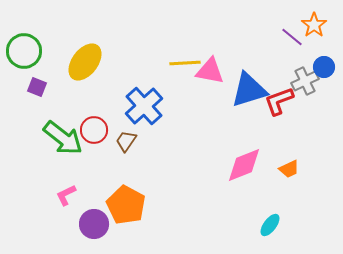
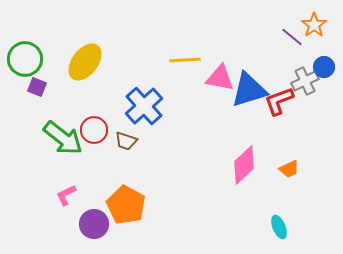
green circle: moved 1 px right, 8 px down
yellow line: moved 3 px up
pink triangle: moved 10 px right, 7 px down
brown trapezoid: rotated 105 degrees counterclockwise
pink diamond: rotated 21 degrees counterclockwise
cyan ellipse: moved 9 px right, 2 px down; rotated 60 degrees counterclockwise
